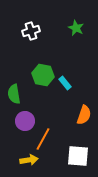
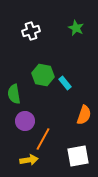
white square: rotated 15 degrees counterclockwise
